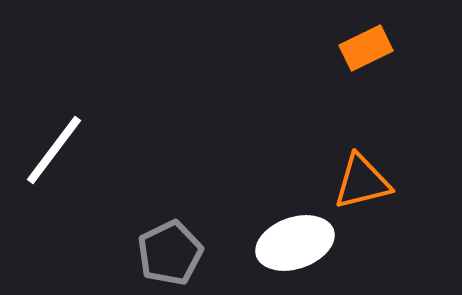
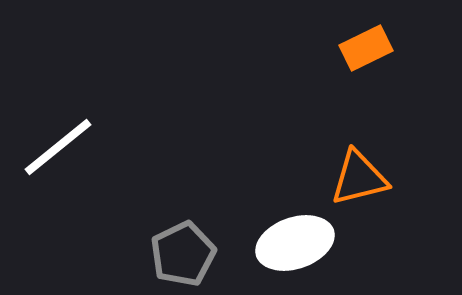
white line: moved 4 px right, 3 px up; rotated 14 degrees clockwise
orange triangle: moved 3 px left, 4 px up
gray pentagon: moved 13 px right, 1 px down
